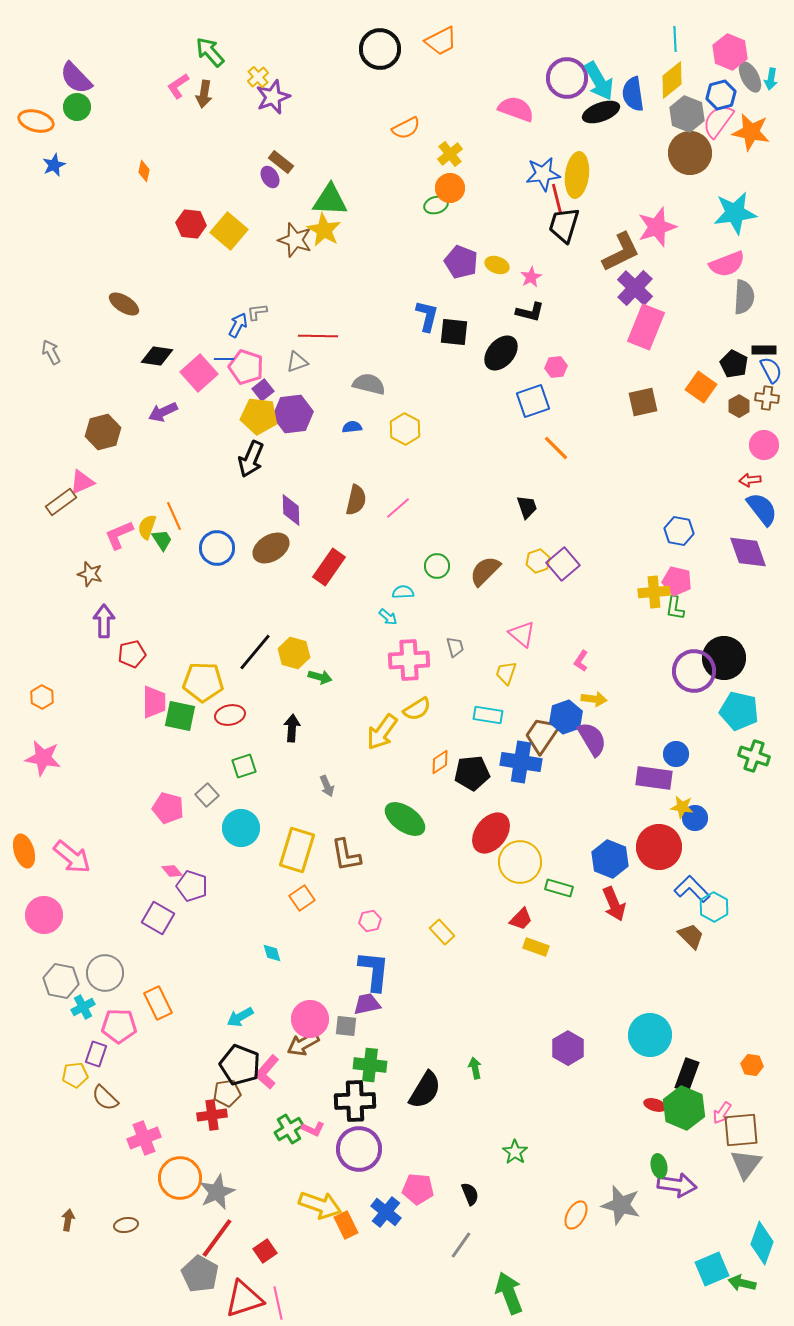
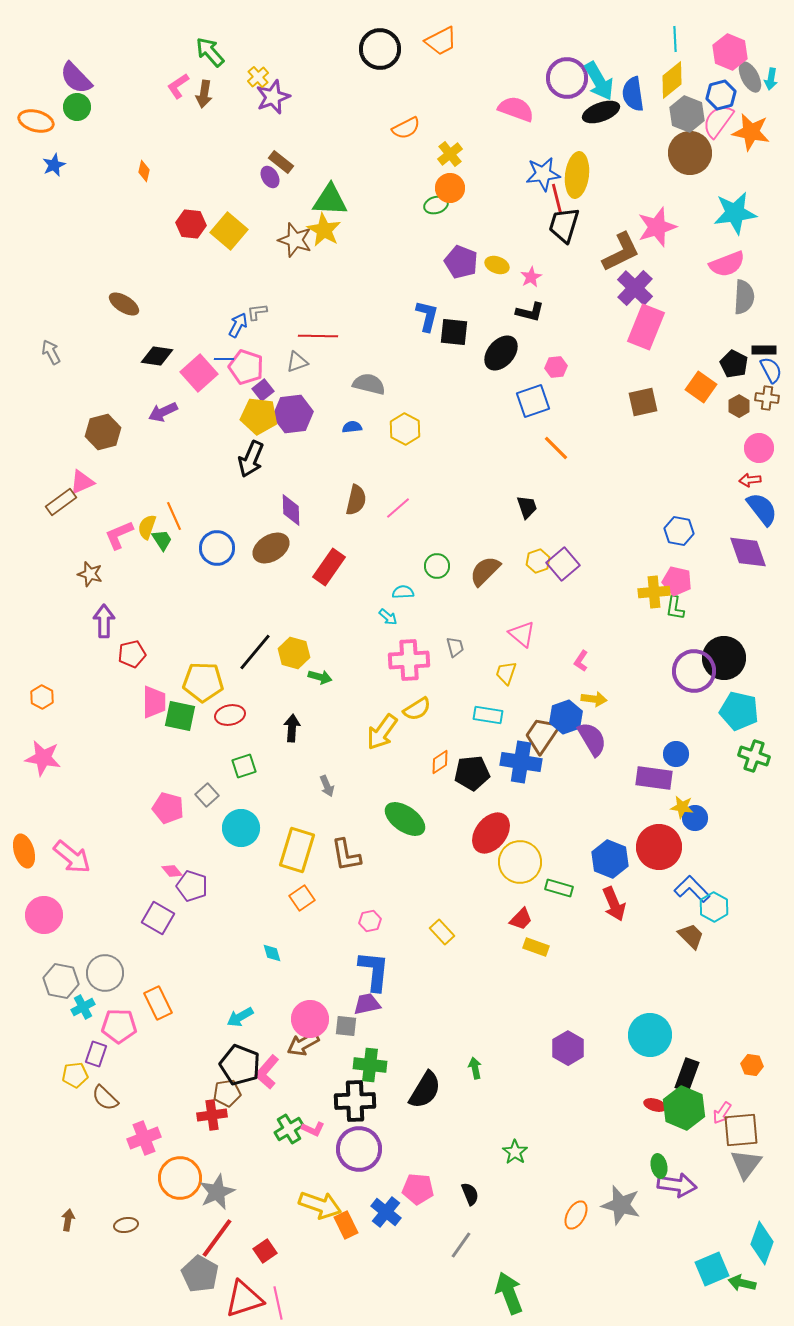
pink circle at (764, 445): moved 5 px left, 3 px down
